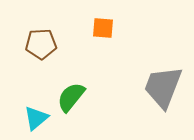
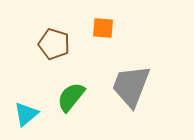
brown pentagon: moved 13 px right; rotated 20 degrees clockwise
gray trapezoid: moved 32 px left, 1 px up
cyan triangle: moved 10 px left, 4 px up
